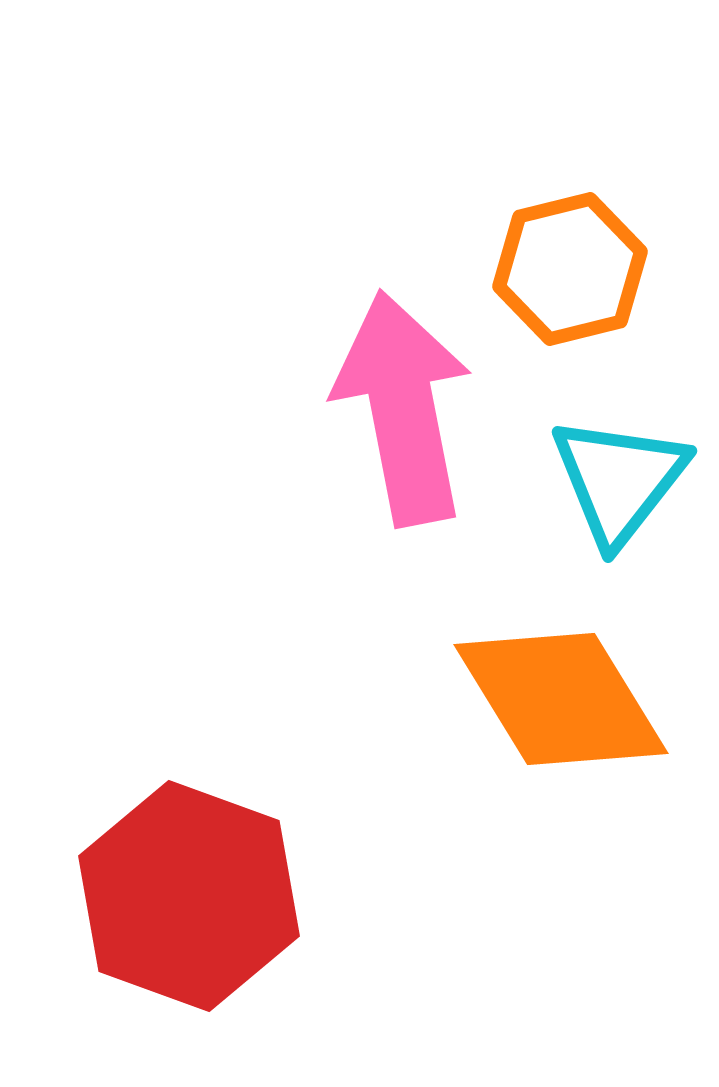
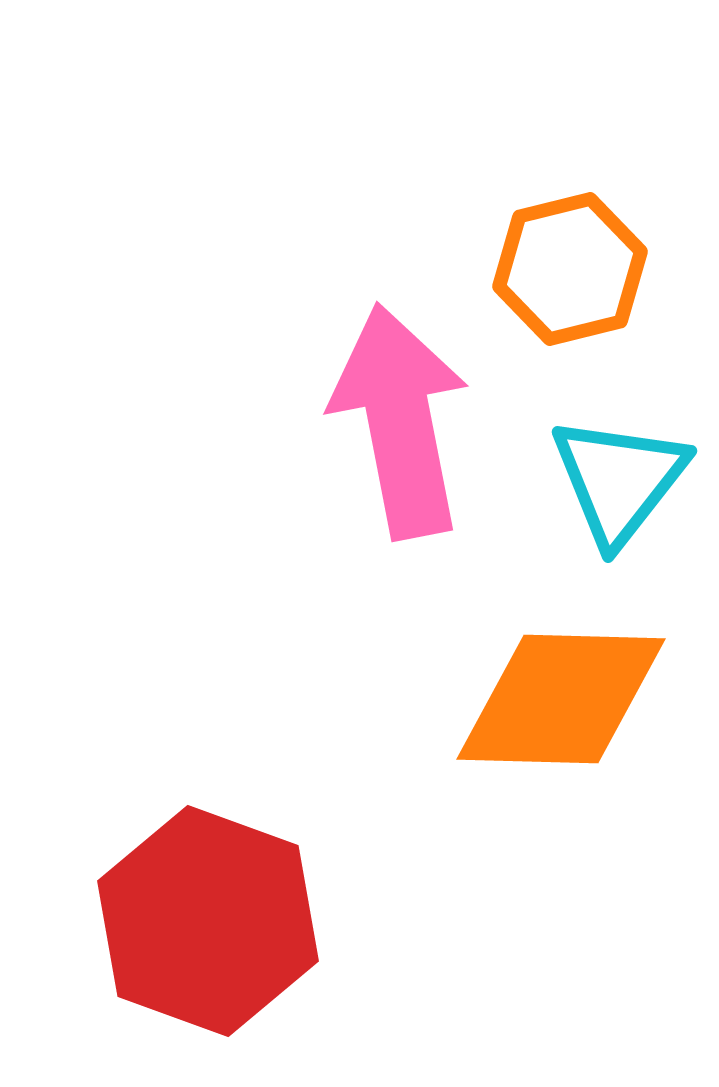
pink arrow: moved 3 px left, 13 px down
orange diamond: rotated 57 degrees counterclockwise
red hexagon: moved 19 px right, 25 px down
